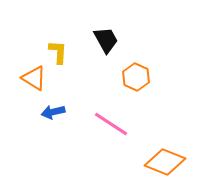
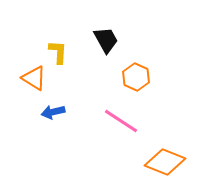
pink line: moved 10 px right, 3 px up
